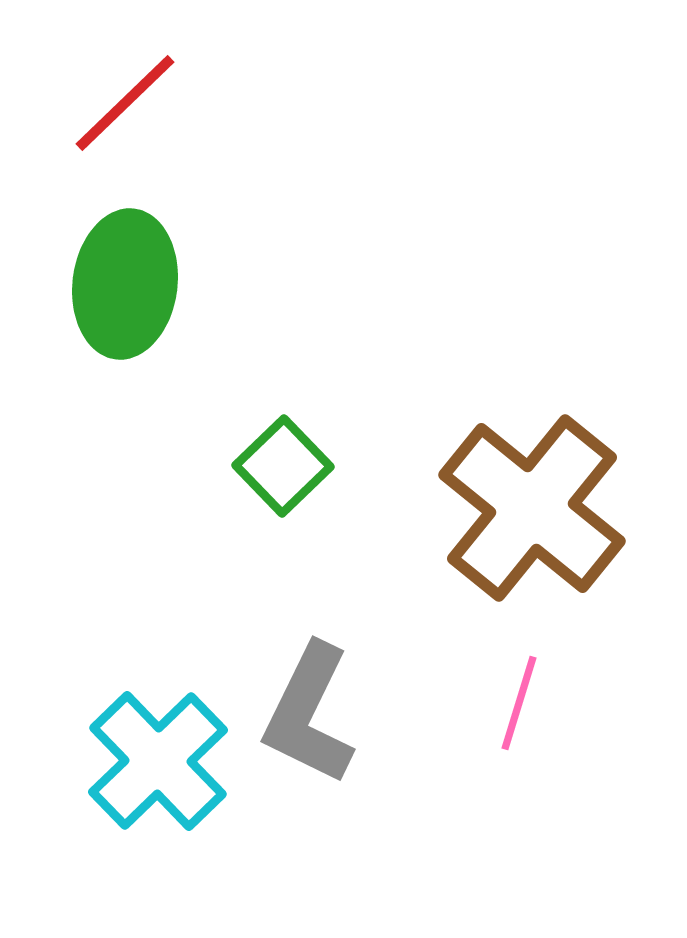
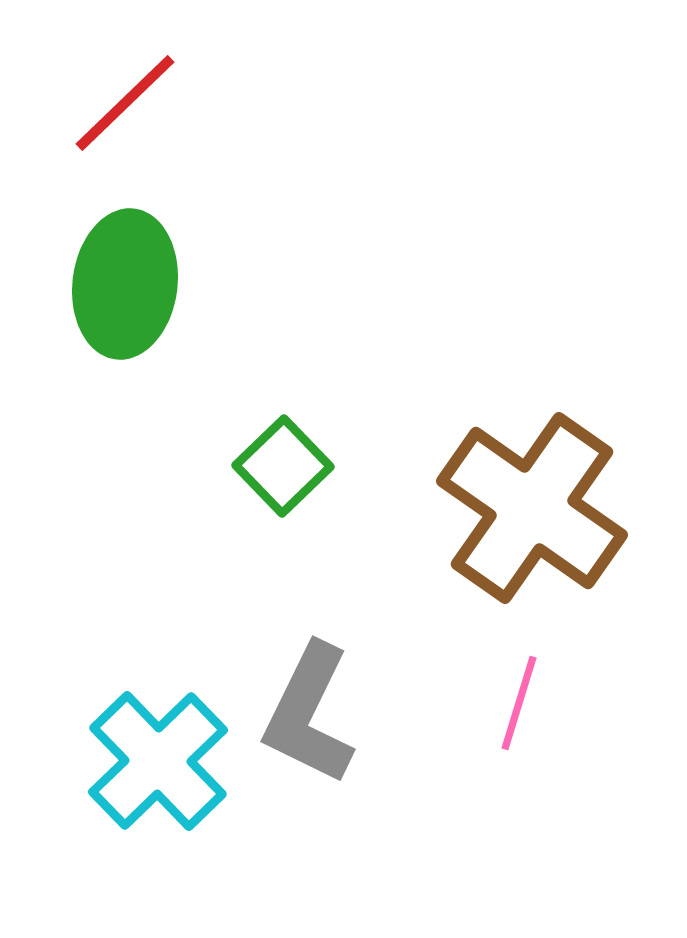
brown cross: rotated 4 degrees counterclockwise
